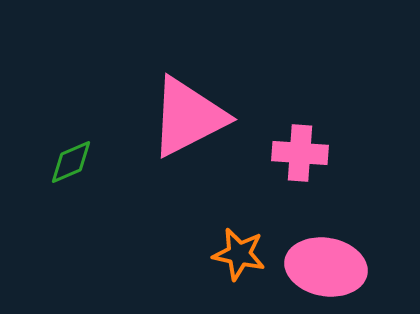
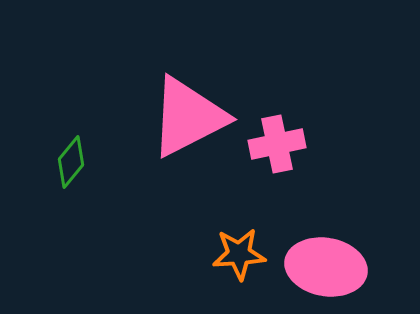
pink cross: moved 23 px left, 9 px up; rotated 16 degrees counterclockwise
green diamond: rotated 27 degrees counterclockwise
orange star: rotated 16 degrees counterclockwise
